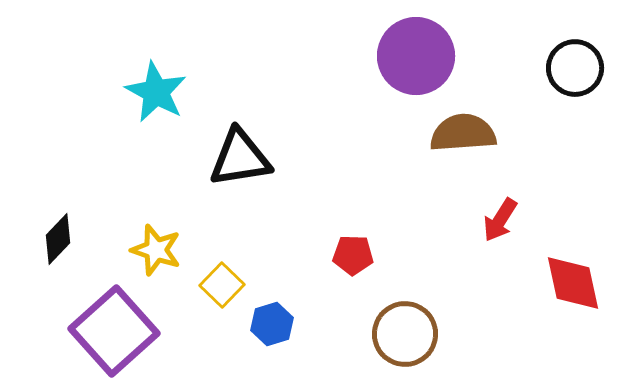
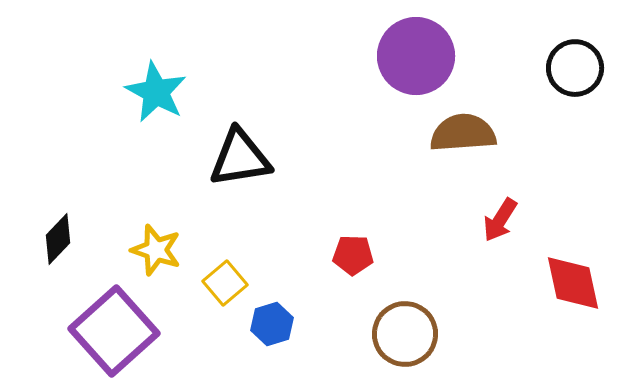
yellow square: moved 3 px right, 2 px up; rotated 6 degrees clockwise
